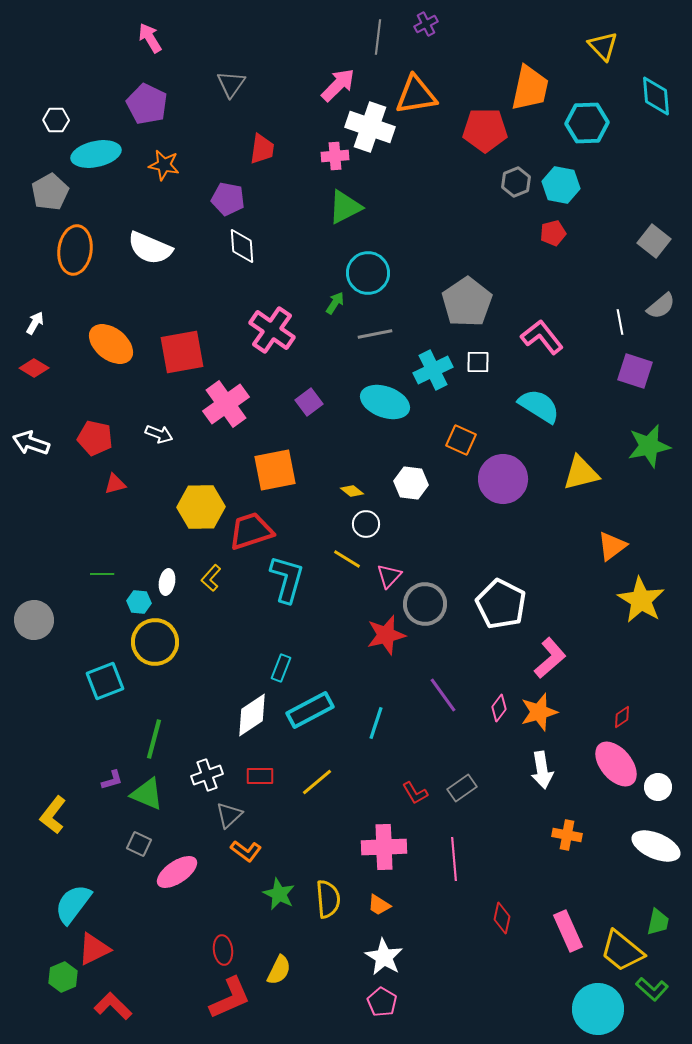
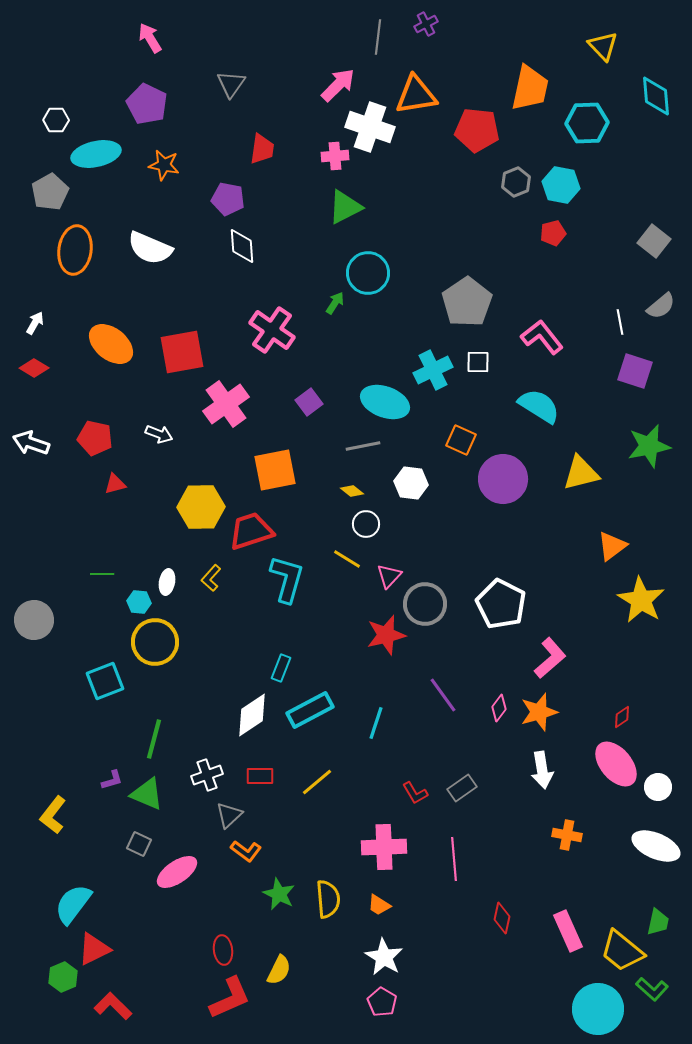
red pentagon at (485, 130): moved 8 px left; rotated 6 degrees clockwise
gray line at (375, 334): moved 12 px left, 112 px down
